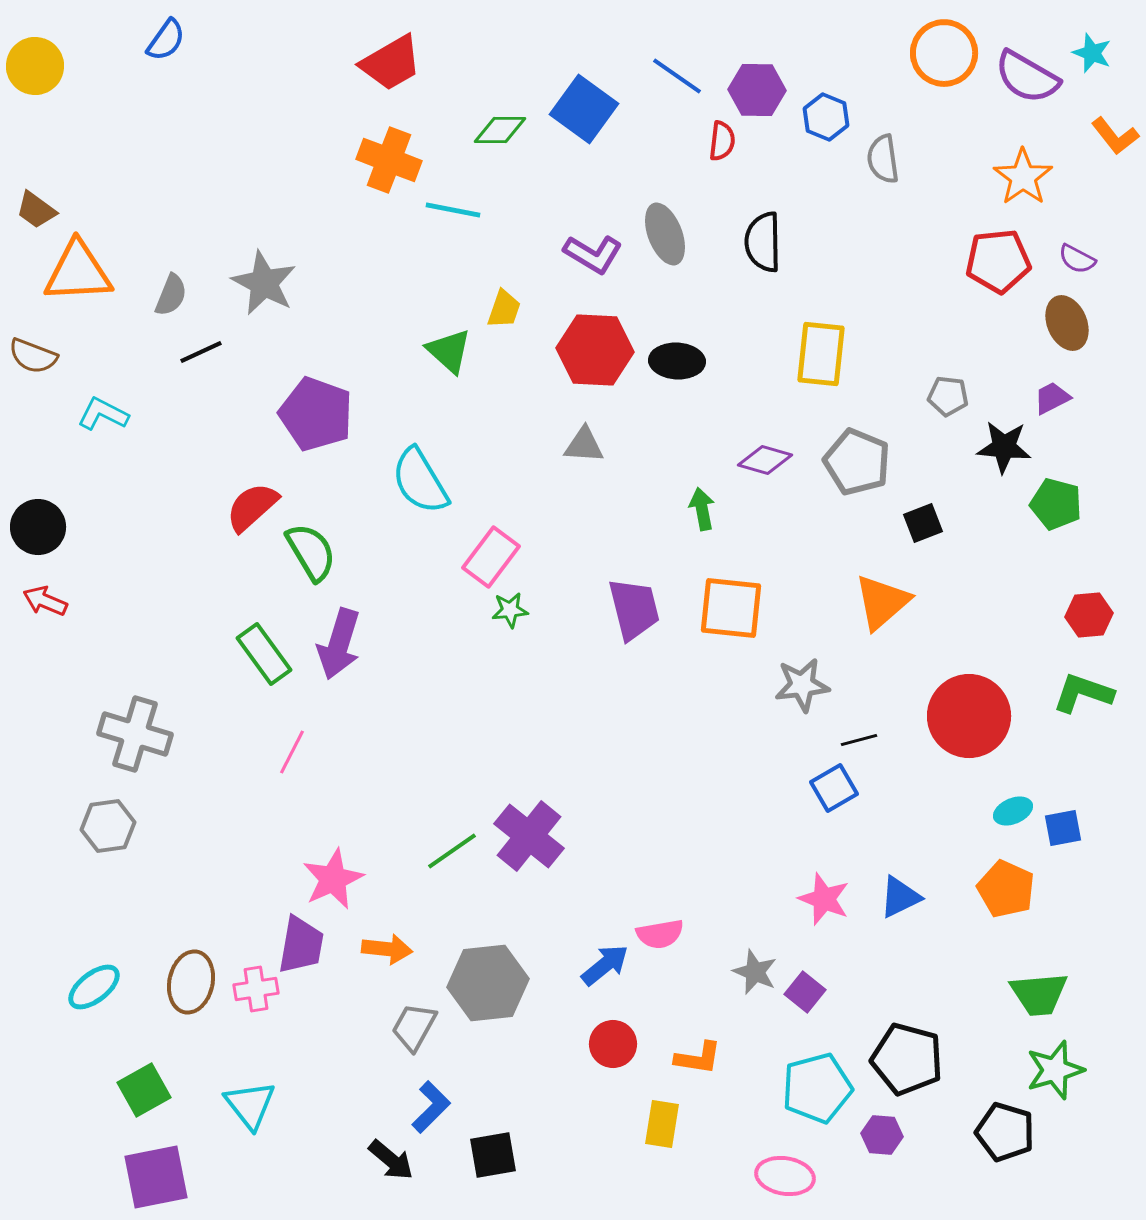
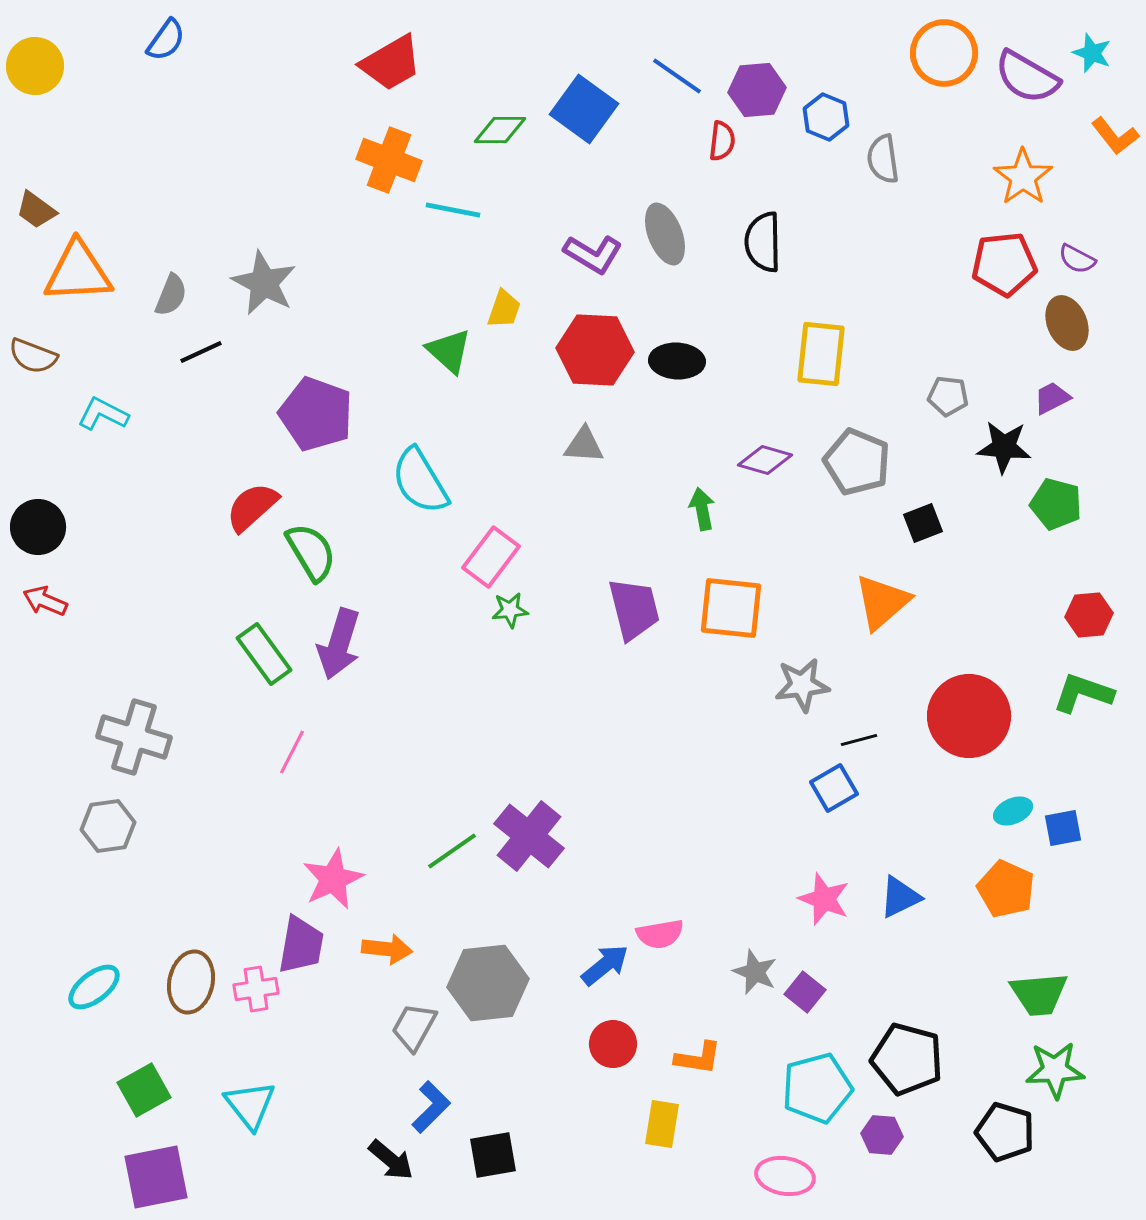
purple hexagon at (757, 90): rotated 6 degrees counterclockwise
red pentagon at (998, 261): moved 6 px right, 3 px down
gray cross at (135, 734): moved 1 px left, 3 px down
green star at (1055, 1070): rotated 14 degrees clockwise
